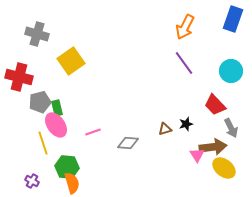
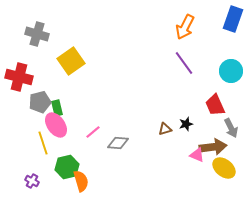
red trapezoid: rotated 20 degrees clockwise
pink line: rotated 21 degrees counterclockwise
gray diamond: moved 10 px left
pink triangle: rotated 35 degrees counterclockwise
green hexagon: rotated 20 degrees counterclockwise
orange semicircle: moved 9 px right, 2 px up
